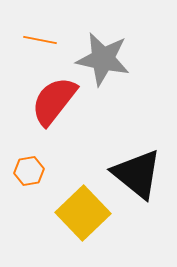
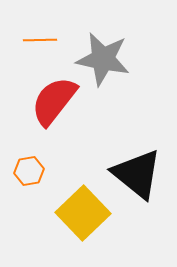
orange line: rotated 12 degrees counterclockwise
